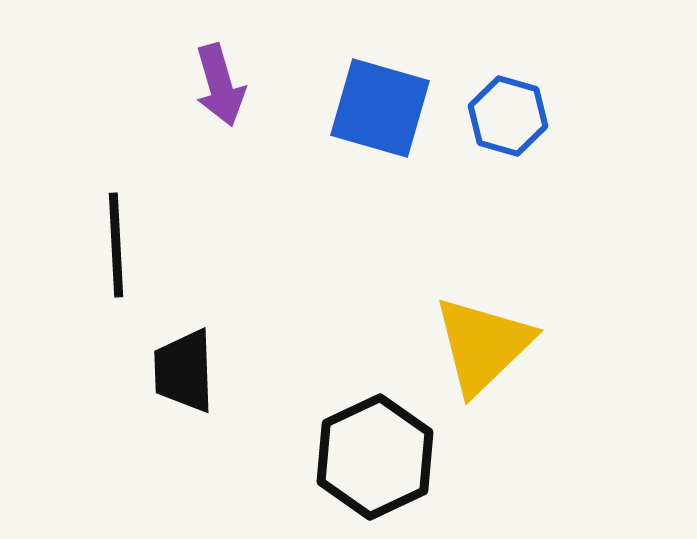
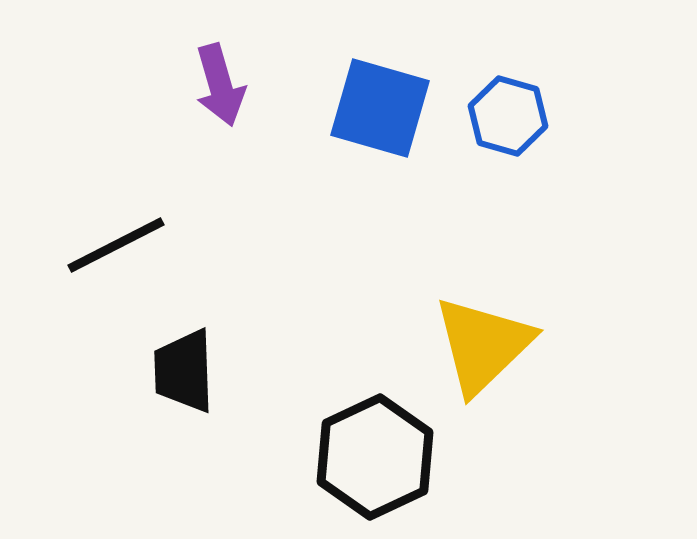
black line: rotated 66 degrees clockwise
